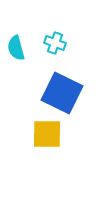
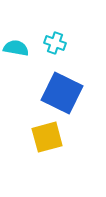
cyan semicircle: rotated 115 degrees clockwise
yellow square: moved 3 px down; rotated 16 degrees counterclockwise
